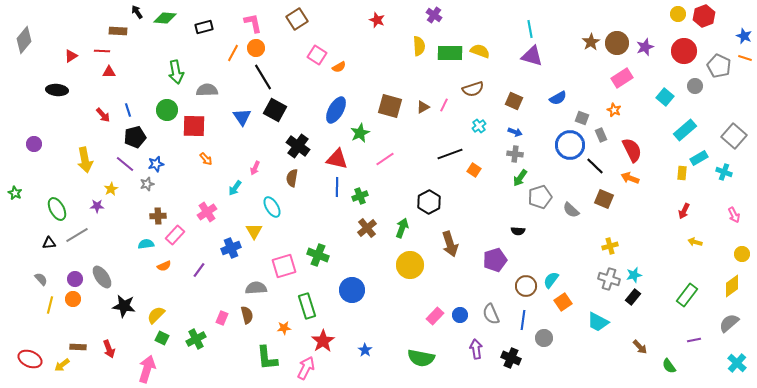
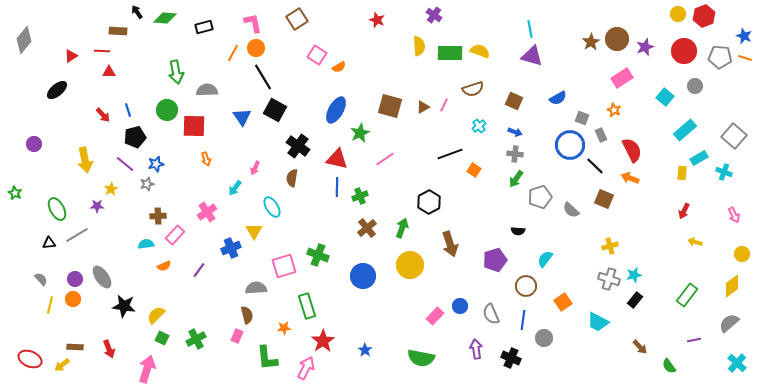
brown circle at (617, 43): moved 4 px up
gray pentagon at (719, 66): moved 1 px right, 9 px up; rotated 20 degrees counterclockwise
black ellipse at (57, 90): rotated 45 degrees counterclockwise
orange arrow at (206, 159): rotated 24 degrees clockwise
green arrow at (520, 178): moved 4 px left, 1 px down
cyan semicircle at (551, 280): moved 6 px left, 21 px up
blue circle at (352, 290): moved 11 px right, 14 px up
black rectangle at (633, 297): moved 2 px right, 3 px down
blue circle at (460, 315): moved 9 px up
pink rectangle at (222, 318): moved 15 px right, 18 px down
brown rectangle at (78, 347): moved 3 px left
